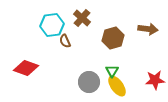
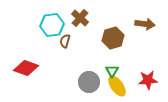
brown cross: moved 2 px left
brown arrow: moved 3 px left, 5 px up
brown semicircle: rotated 40 degrees clockwise
red star: moved 7 px left
